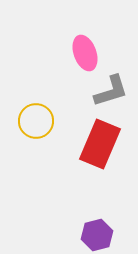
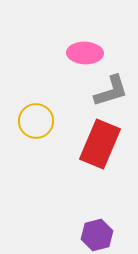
pink ellipse: rotated 68 degrees counterclockwise
